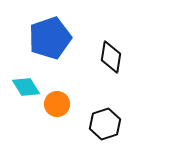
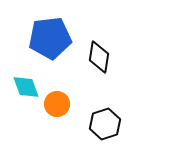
blue pentagon: rotated 12 degrees clockwise
black diamond: moved 12 px left
cyan diamond: rotated 12 degrees clockwise
